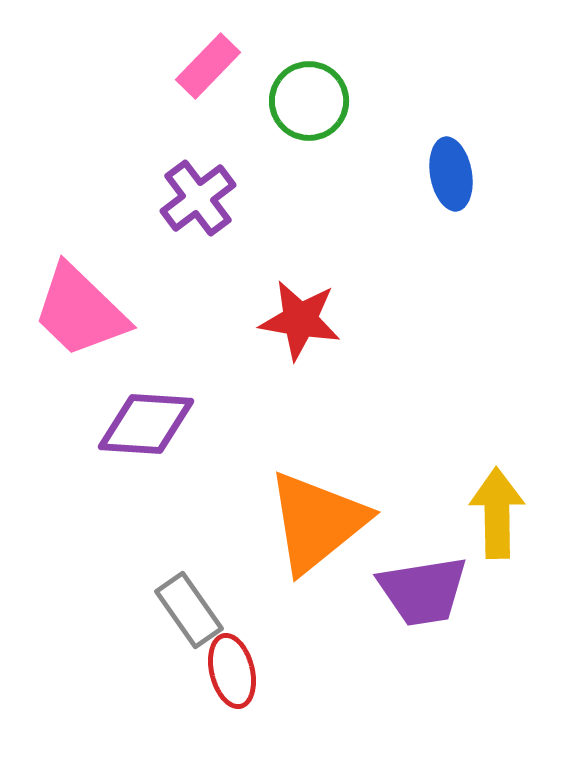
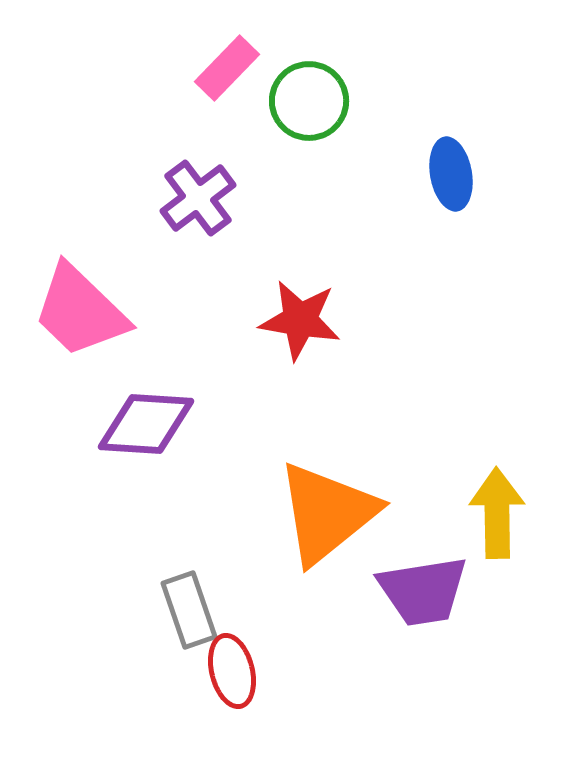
pink rectangle: moved 19 px right, 2 px down
orange triangle: moved 10 px right, 9 px up
gray rectangle: rotated 16 degrees clockwise
